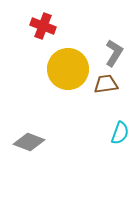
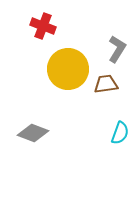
gray L-shape: moved 3 px right, 4 px up
gray diamond: moved 4 px right, 9 px up
